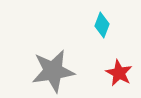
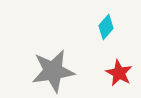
cyan diamond: moved 4 px right, 2 px down; rotated 20 degrees clockwise
